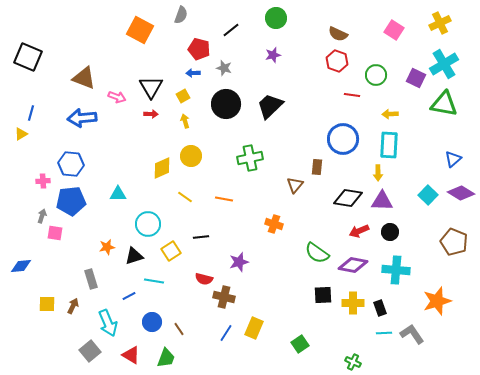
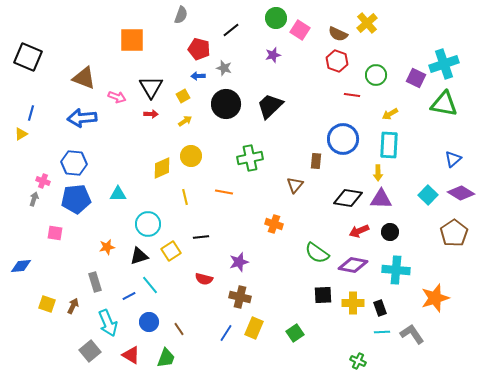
yellow cross at (440, 23): moved 73 px left; rotated 15 degrees counterclockwise
orange square at (140, 30): moved 8 px left, 10 px down; rotated 28 degrees counterclockwise
pink square at (394, 30): moved 94 px left
cyan cross at (444, 64): rotated 12 degrees clockwise
blue arrow at (193, 73): moved 5 px right, 3 px down
yellow arrow at (390, 114): rotated 28 degrees counterclockwise
yellow arrow at (185, 121): rotated 72 degrees clockwise
blue hexagon at (71, 164): moved 3 px right, 1 px up
brown rectangle at (317, 167): moved 1 px left, 6 px up
pink cross at (43, 181): rotated 24 degrees clockwise
yellow line at (185, 197): rotated 42 degrees clockwise
orange line at (224, 199): moved 7 px up
blue pentagon at (71, 201): moved 5 px right, 2 px up
purple triangle at (382, 201): moved 1 px left, 2 px up
gray arrow at (42, 216): moved 8 px left, 17 px up
brown pentagon at (454, 242): moved 9 px up; rotated 16 degrees clockwise
black triangle at (134, 256): moved 5 px right
gray rectangle at (91, 279): moved 4 px right, 3 px down
cyan line at (154, 281): moved 4 px left, 4 px down; rotated 42 degrees clockwise
brown cross at (224, 297): moved 16 px right
orange star at (437, 301): moved 2 px left, 3 px up
yellow square at (47, 304): rotated 18 degrees clockwise
blue circle at (152, 322): moved 3 px left
cyan line at (384, 333): moved 2 px left, 1 px up
green square at (300, 344): moved 5 px left, 11 px up
green cross at (353, 362): moved 5 px right, 1 px up
